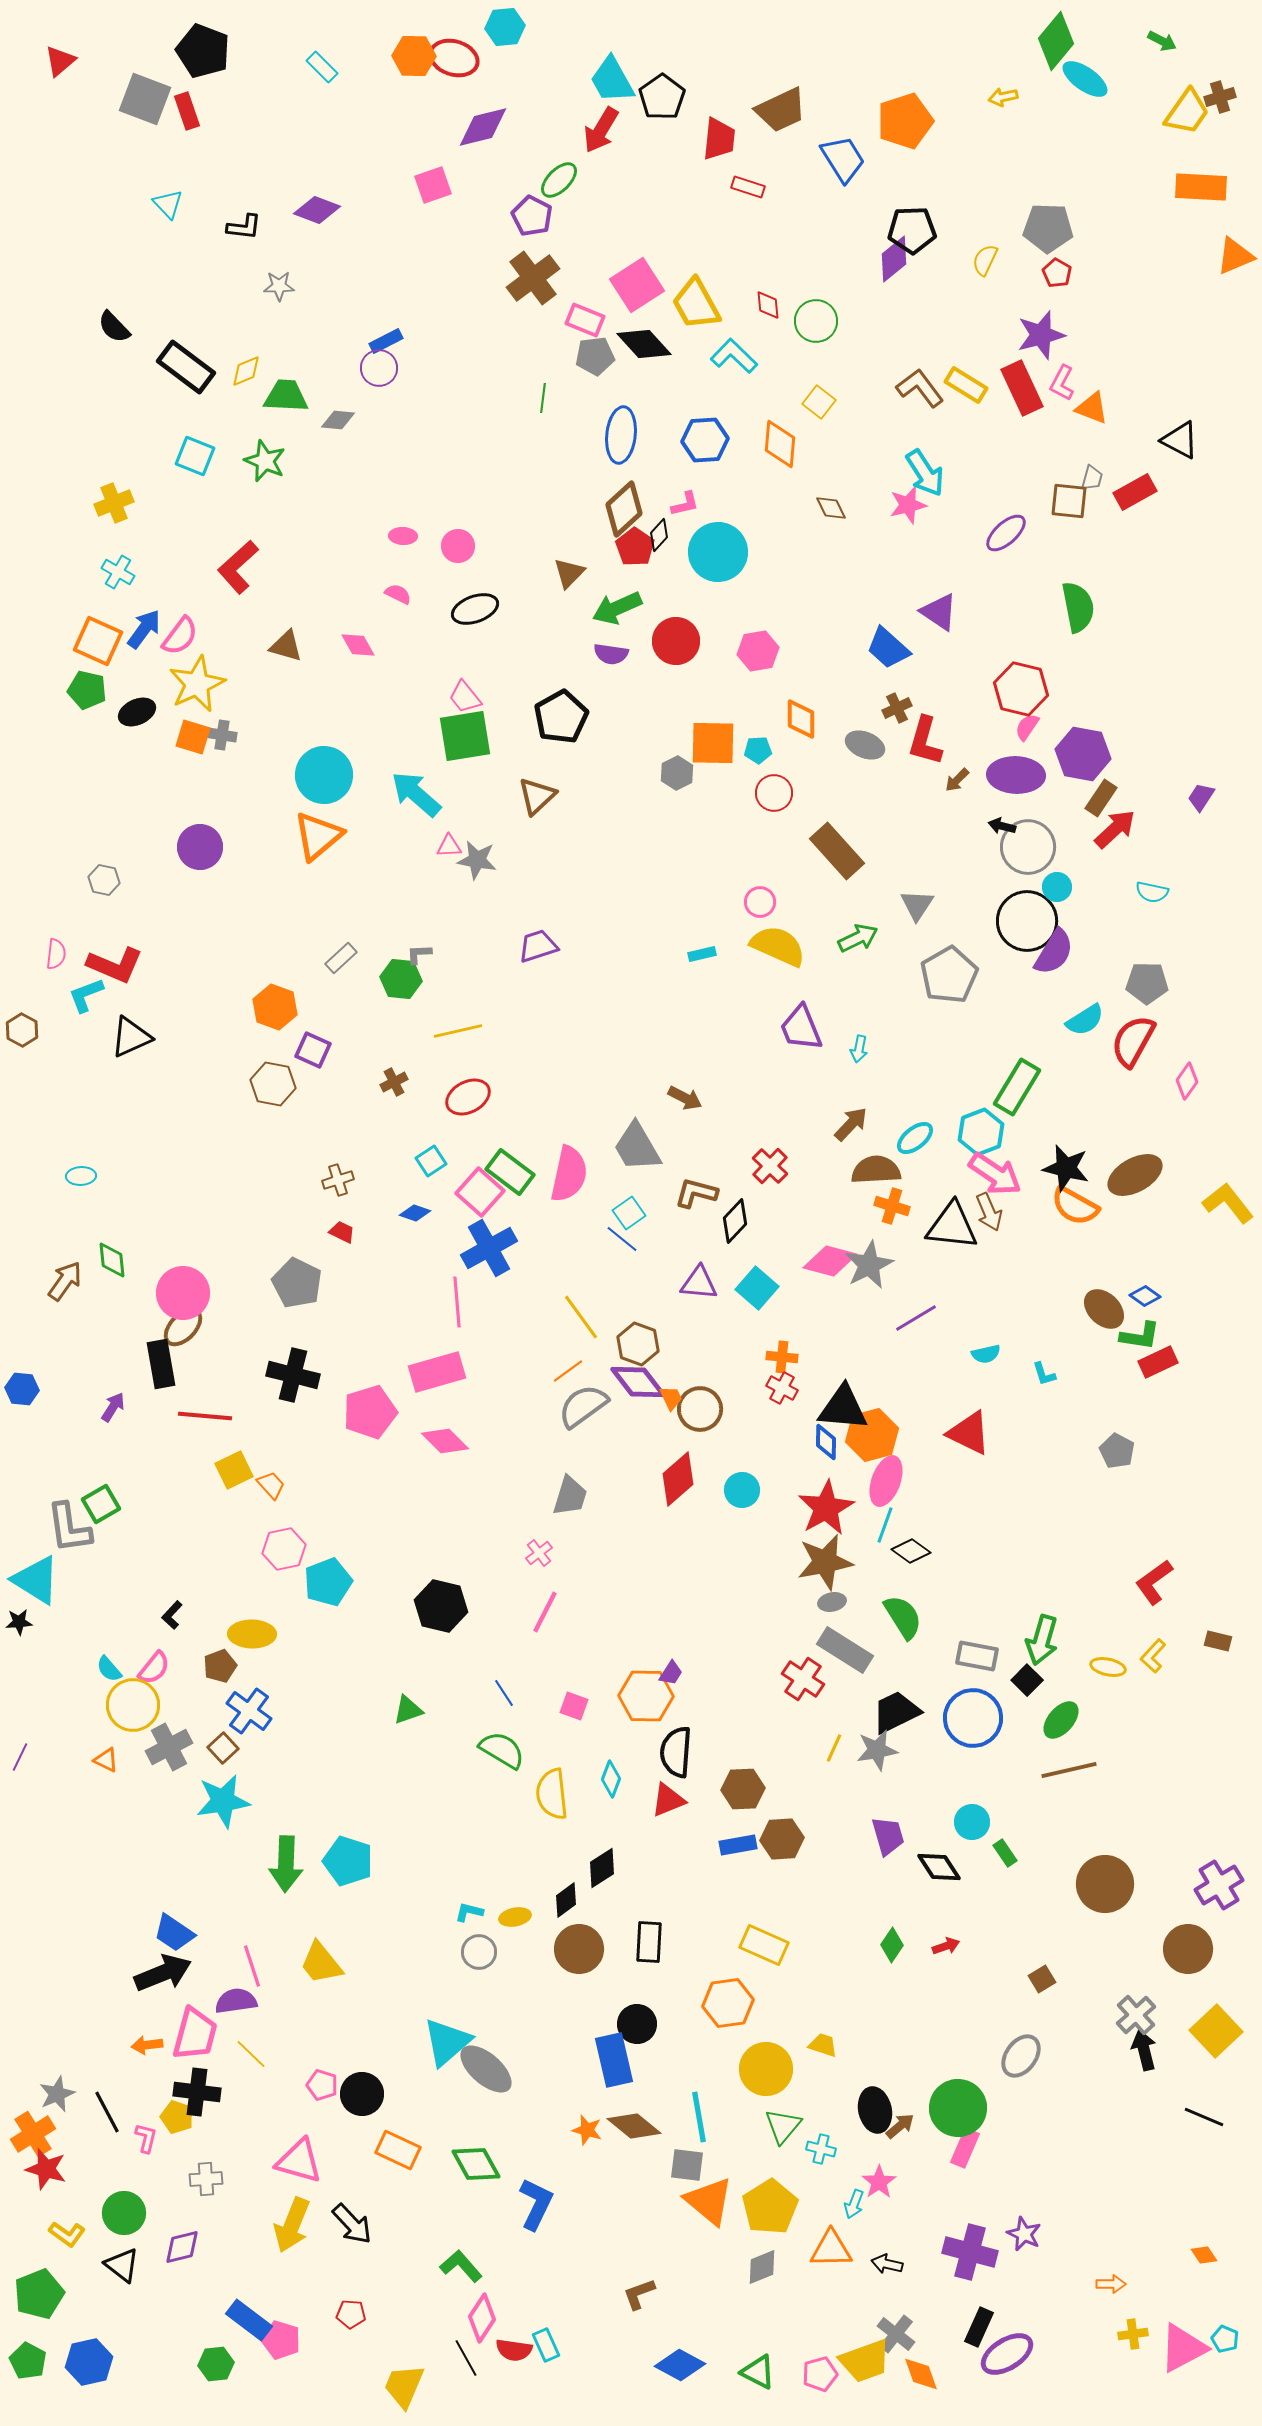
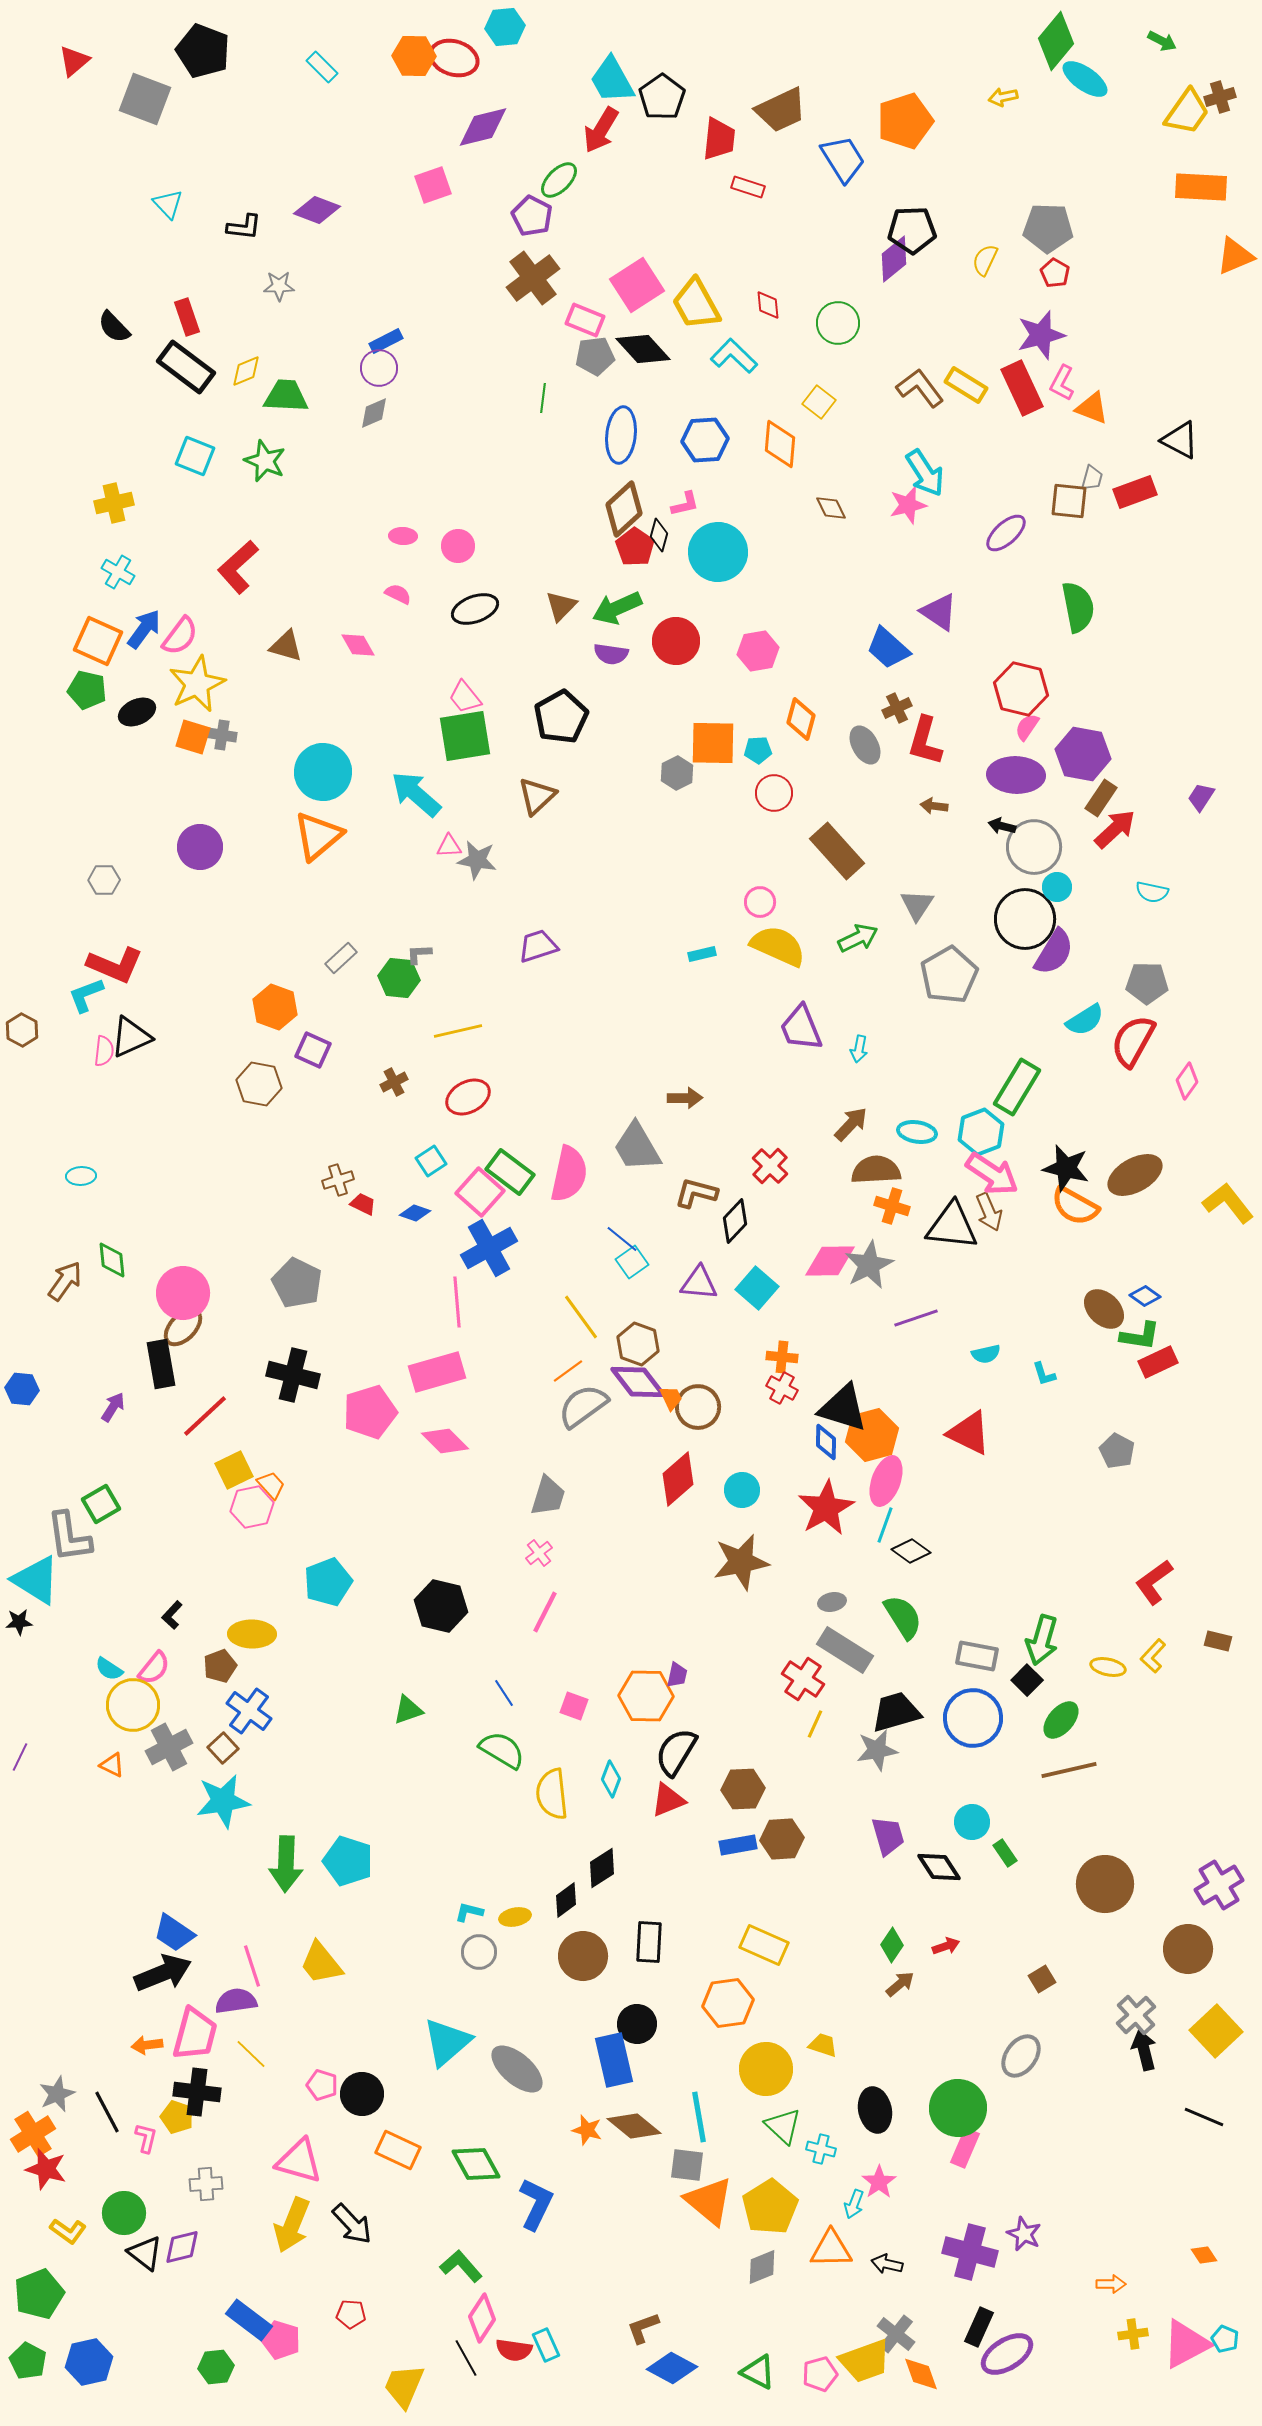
red triangle at (60, 61): moved 14 px right
red rectangle at (187, 111): moved 206 px down
red pentagon at (1057, 273): moved 2 px left
green circle at (816, 321): moved 22 px right, 2 px down
black diamond at (644, 344): moved 1 px left, 5 px down
gray diamond at (338, 420): moved 36 px right, 7 px up; rotated 28 degrees counterclockwise
red rectangle at (1135, 492): rotated 9 degrees clockwise
yellow cross at (114, 503): rotated 9 degrees clockwise
black diamond at (659, 535): rotated 28 degrees counterclockwise
brown triangle at (569, 573): moved 8 px left, 33 px down
orange diamond at (801, 719): rotated 15 degrees clockwise
gray ellipse at (865, 745): rotated 39 degrees clockwise
cyan circle at (324, 775): moved 1 px left, 3 px up
brown arrow at (957, 780): moved 23 px left, 26 px down; rotated 52 degrees clockwise
gray circle at (1028, 847): moved 6 px right
gray hexagon at (104, 880): rotated 12 degrees counterclockwise
black circle at (1027, 921): moved 2 px left, 2 px up
pink semicircle at (56, 954): moved 48 px right, 97 px down
green hexagon at (401, 979): moved 2 px left, 1 px up
brown hexagon at (273, 1084): moved 14 px left
brown arrow at (685, 1098): rotated 28 degrees counterclockwise
cyan ellipse at (915, 1138): moved 2 px right, 6 px up; rotated 48 degrees clockwise
pink arrow at (995, 1174): moved 3 px left
cyan square at (629, 1213): moved 3 px right, 49 px down
red trapezoid at (342, 1232): moved 21 px right, 28 px up
pink diamond at (830, 1261): rotated 16 degrees counterclockwise
purple line at (916, 1318): rotated 12 degrees clockwise
black triangle at (843, 1408): rotated 12 degrees clockwise
brown circle at (700, 1409): moved 2 px left, 2 px up
red line at (205, 1416): rotated 48 degrees counterclockwise
gray trapezoid at (570, 1496): moved 22 px left
gray L-shape at (69, 1528): moved 9 px down
pink hexagon at (284, 1549): moved 32 px left, 42 px up
brown star at (825, 1562): moved 84 px left
cyan semicircle at (109, 1669): rotated 16 degrees counterclockwise
purple trapezoid at (671, 1673): moved 6 px right, 2 px down; rotated 20 degrees counterclockwise
black trapezoid at (896, 1712): rotated 10 degrees clockwise
yellow line at (834, 1748): moved 19 px left, 24 px up
black semicircle at (676, 1752): rotated 27 degrees clockwise
orange triangle at (106, 1760): moved 6 px right, 5 px down
brown circle at (579, 1949): moved 4 px right, 7 px down
gray ellipse at (486, 2069): moved 31 px right
green triangle at (783, 2126): rotated 27 degrees counterclockwise
brown arrow at (900, 2126): moved 142 px up
gray cross at (206, 2179): moved 5 px down
yellow L-shape at (67, 2234): moved 1 px right, 3 px up
black triangle at (122, 2265): moved 23 px right, 12 px up
brown L-shape at (639, 2294): moved 4 px right, 34 px down
pink triangle at (1183, 2348): moved 3 px right, 4 px up
green hexagon at (216, 2364): moved 3 px down
blue diamond at (680, 2365): moved 8 px left, 3 px down
